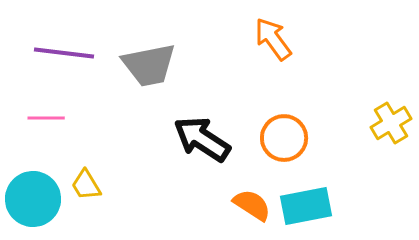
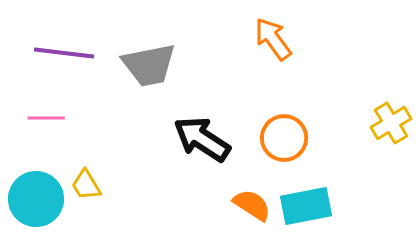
cyan circle: moved 3 px right
